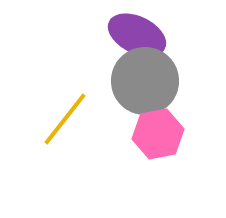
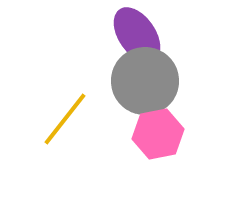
purple ellipse: rotated 30 degrees clockwise
